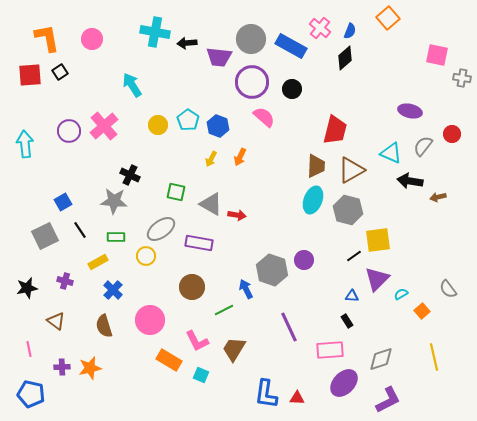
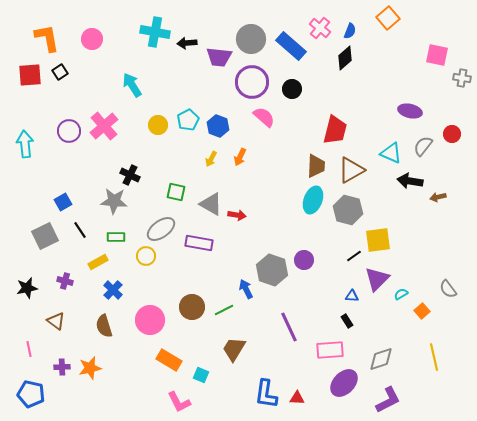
blue rectangle at (291, 46): rotated 12 degrees clockwise
cyan pentagon at (188, 120): rotated 10 degrees clockwise
brown circle at (192, 287): moved 20 px down
pink L-shape at (197, 341): moved 18 px left, 61 px down
